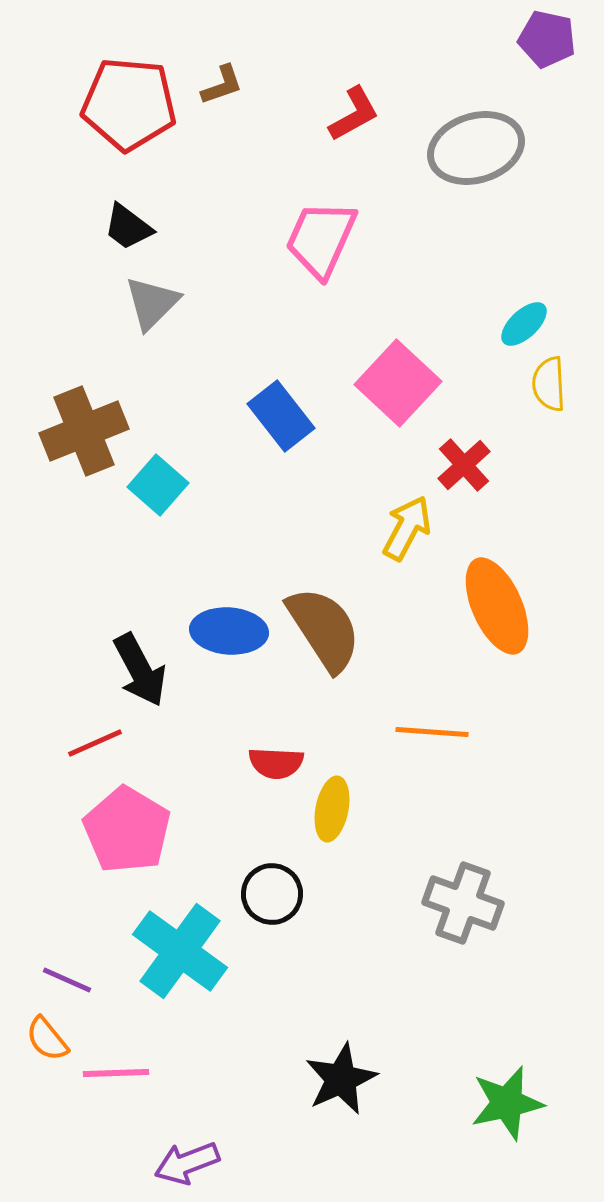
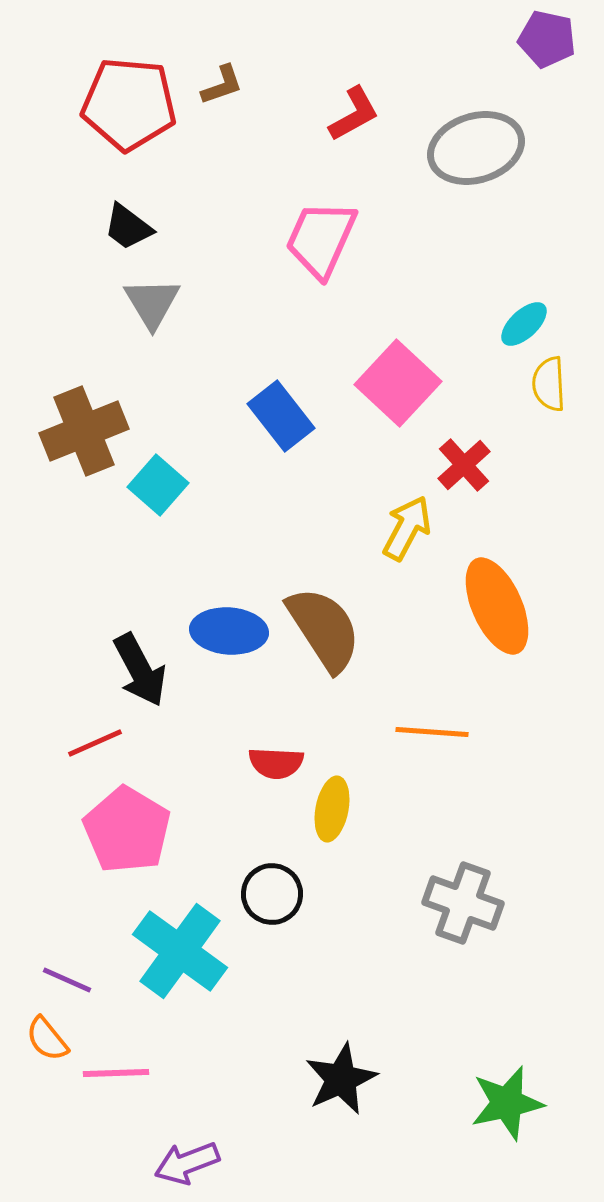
gray triangle: rotated 16 degrees counterclockwise
